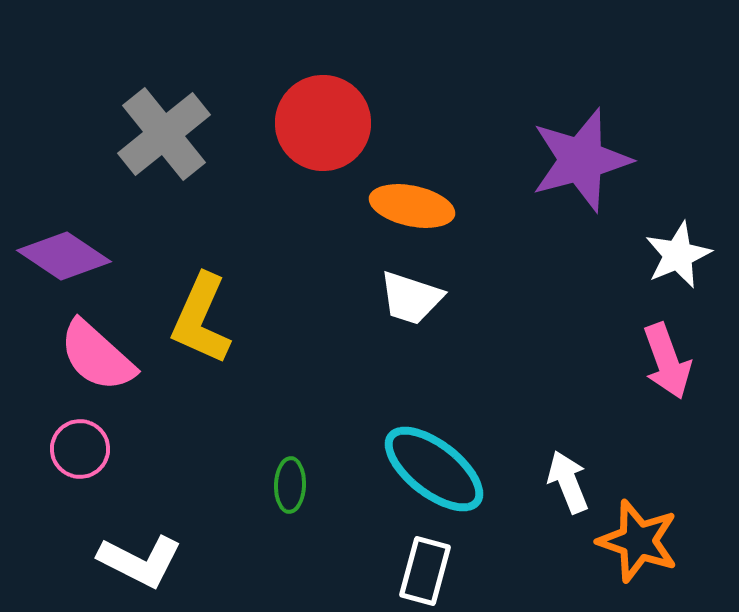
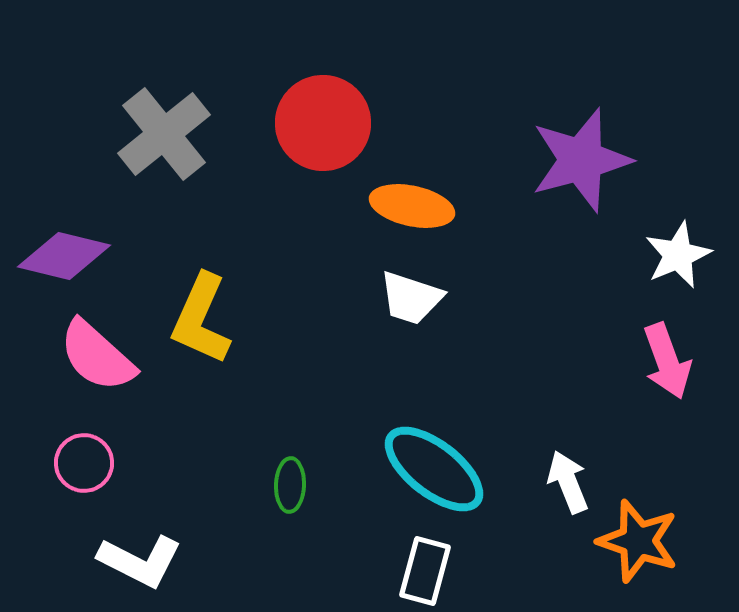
purple diamond: rotated 20 degrees counterclockwise
pink circle: moved 4 px right, 14 px down
